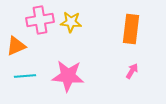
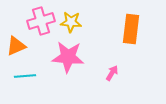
pink cross: moved 1 px right, 1 px down; rotated 8 degrees counterclockwise
pink arrow: moved 20 px left, 2 px down
pink star: moved 19 px up
